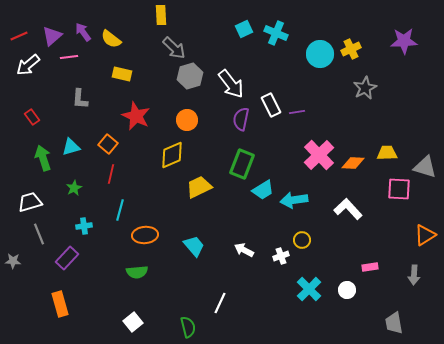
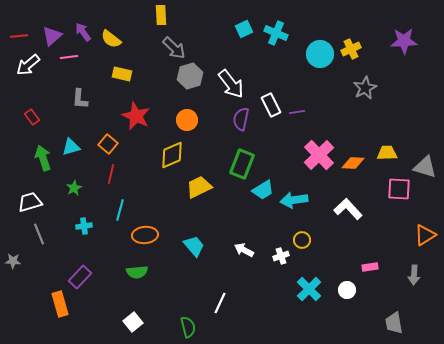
red line at (19, 36): rotated 18 degrees clockwise
purple rectangle at (67, 258): moved 13 px right, 19 px down
